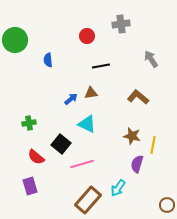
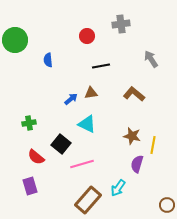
brown L-shape: moved 4 px left, 3 px up
